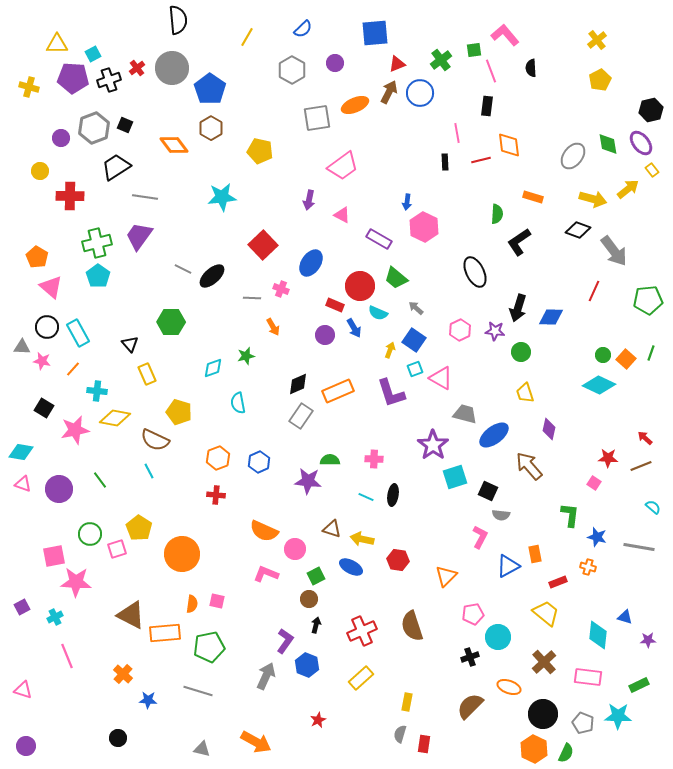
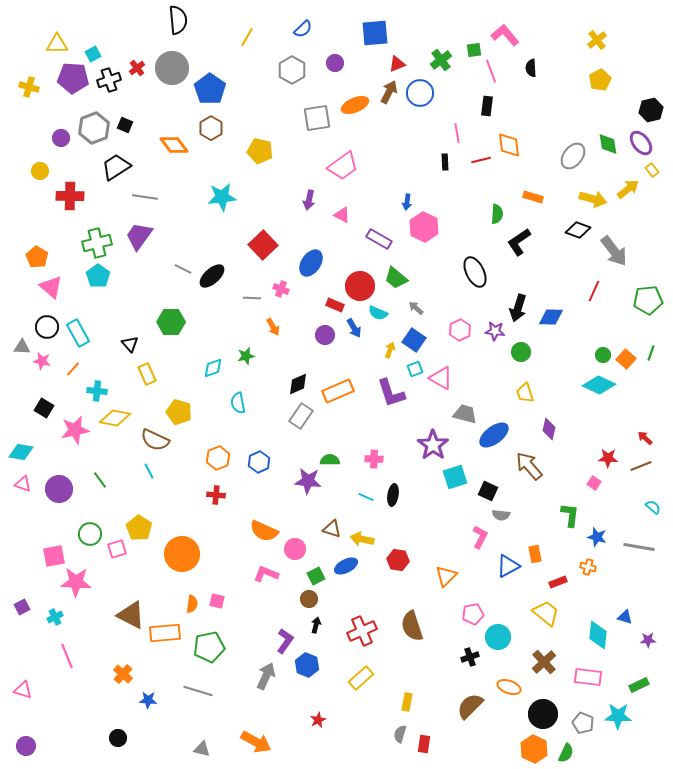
blue ellipse at (351, 567): moved 5 px left, 1 px up; rotated 55 degrees counterclockwise
